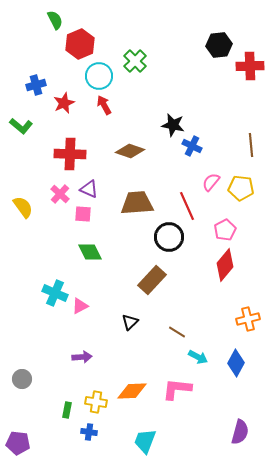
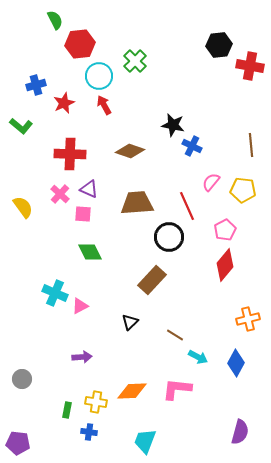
red hexagon at (80, 44): rotated 16 degrees clockwise
red cross at (250, 66): rotated 12 degrees clockwise
yellow pentagon at (241, 188): moved 2 px right, 2 px down
brown line at (177, 332): moved 2 px left, 3 px down
